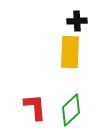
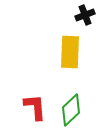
black cross: moved 8 px right, 6 px up; rotated 18 degrees counterclockwise
